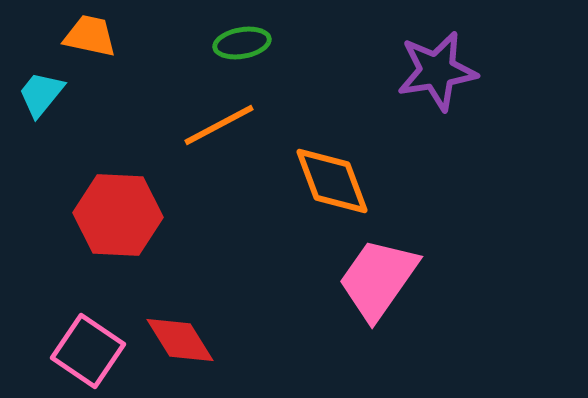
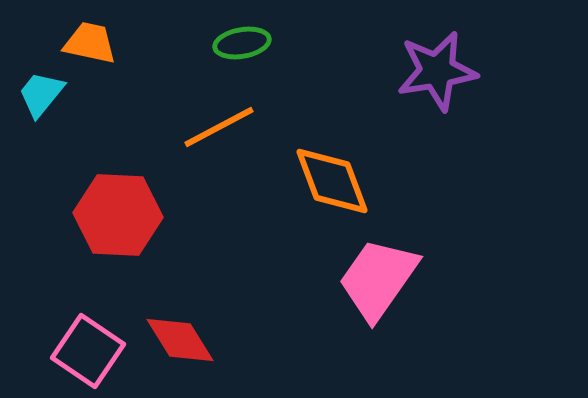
orange trapezoid: moved 7 px down
orange line: moved 2 px down
